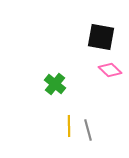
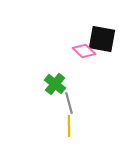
black square: moved 1 px right, 2 px down
pink diamond: moved 26 px left, 19 px up
gray line: moved 19 px left, 27 px up
